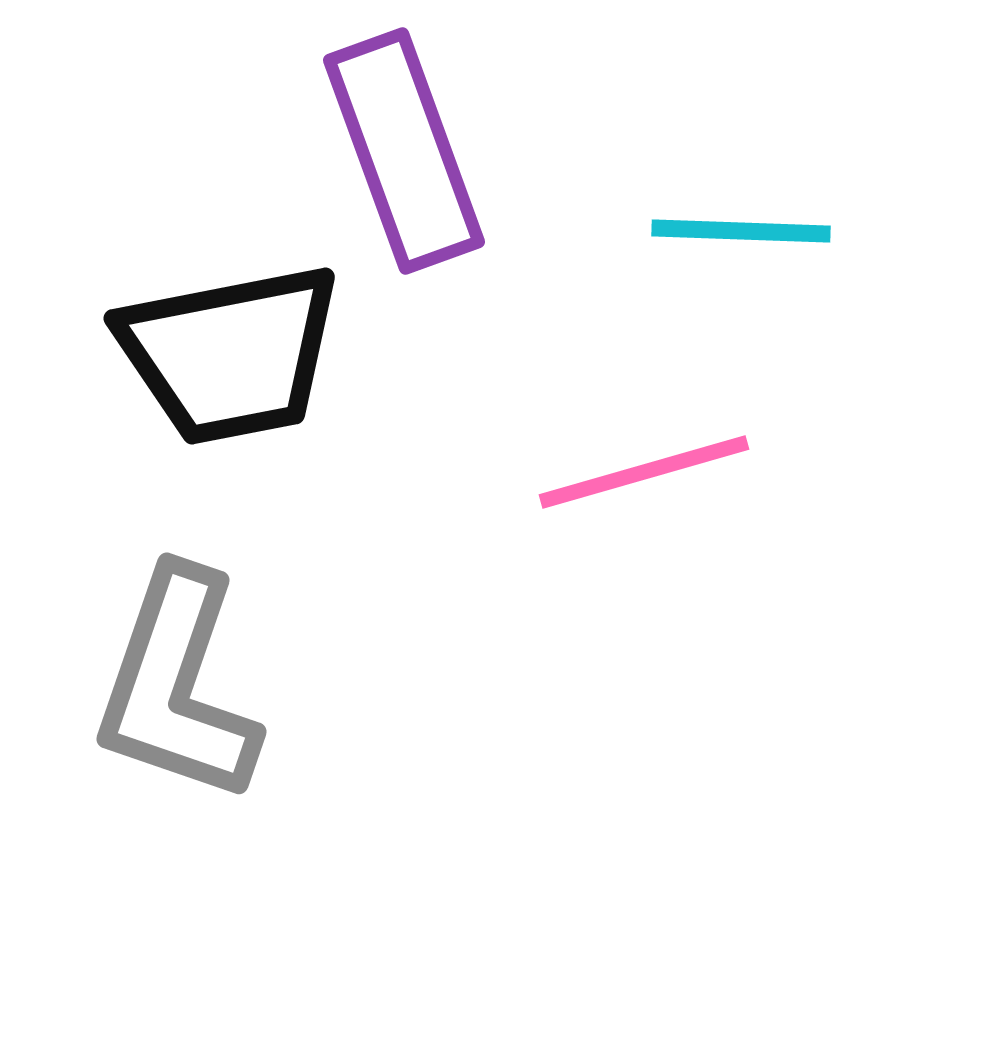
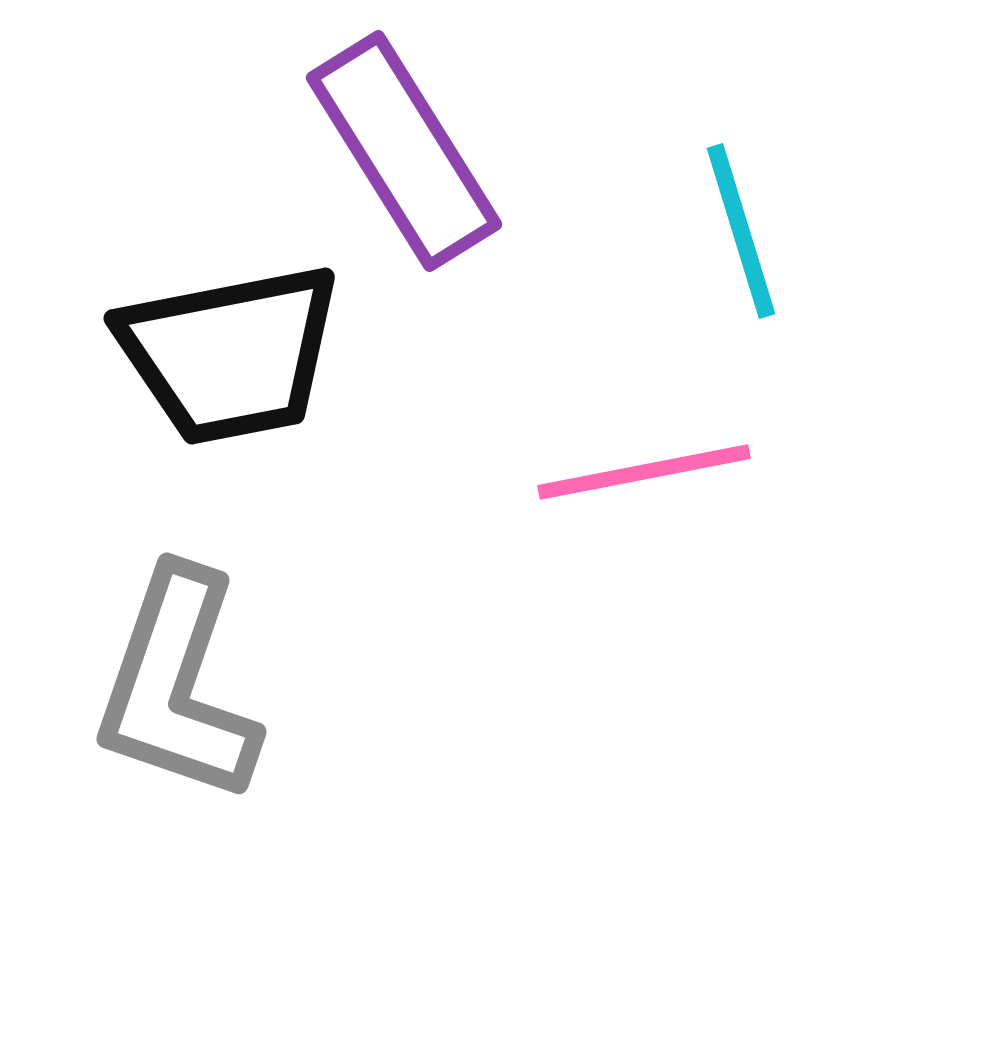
purple rectangle: rotated 12 degrees counterclockwise
cyan line: rotated 71 degrees clockwise
pink line: rotated 5 degrees clockwise
